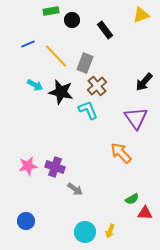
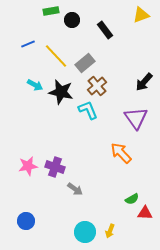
gray rectangle: rotated 30 degrees clockwise
